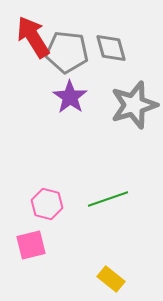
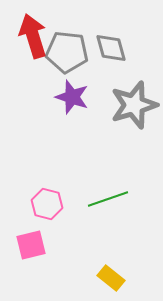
red arrow: moved 1 px up; rotated 15 degrees clockwise
purple star: moved 2 px right; rotated 16 degrees counterclockwise
yellow rectangle: moved 1 px up
